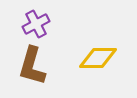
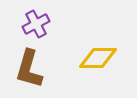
brown L-shape: moved 3 px left, 3 px down
